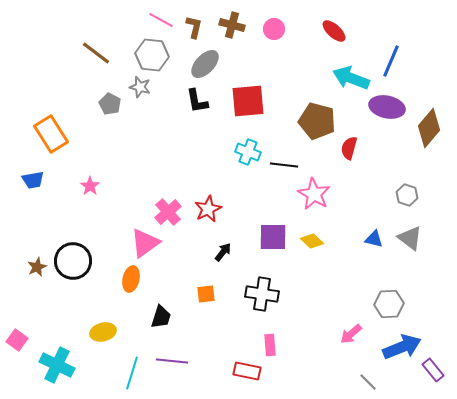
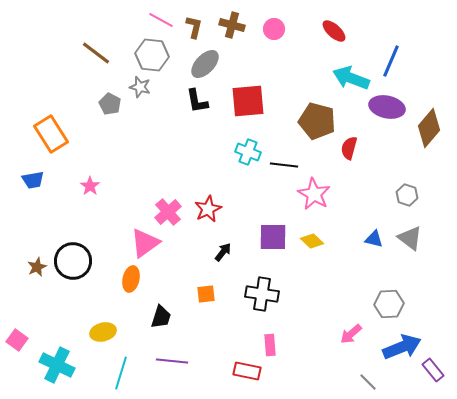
cyan line at (132, 373): moved 11 px left
